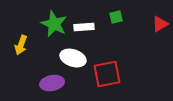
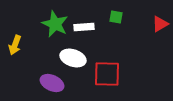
green square: rotated 24 degrees clockwise
green star: moved 1 px right
yellow arrow: moved 6 px left
red square: rotated 12 degrees clockwise
purple ellipse: rotated 35 degrees clockwise
